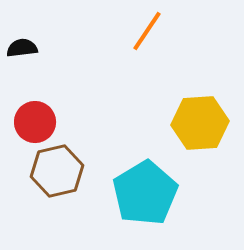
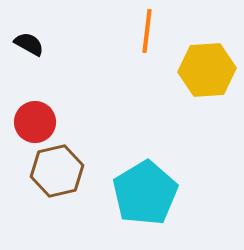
orange line: rotated 27 degrees counterclockwise
black semicircle: moved 7 px right, 4 px up; rotated 36 degrees clockwise
yellow hexagon: moved 7 px right, 53 px up
